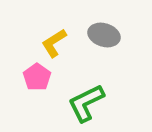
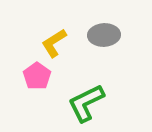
gray ellipse: rotated 20 degrees counterclockwise
pink pentagon: moved 1 px up
